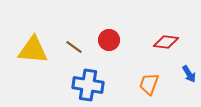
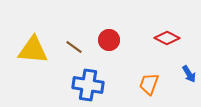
red diamond: moved 1 px right, 4 px up; rotated 20 degrees clockwise
